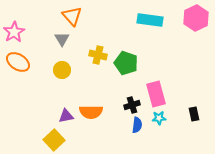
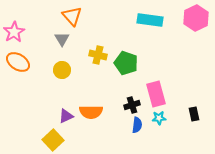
purple triangle: rotated 14 degrees counterclockwise
yellow square: moved 1 px left
